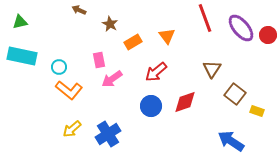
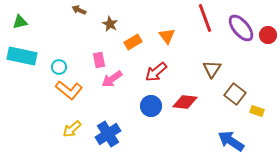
red diamond: rotated 25 degrees clockwise
